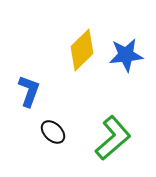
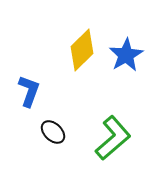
blue star: rotated 24 degrees counterclockwise
